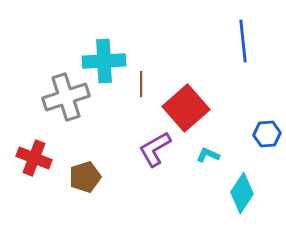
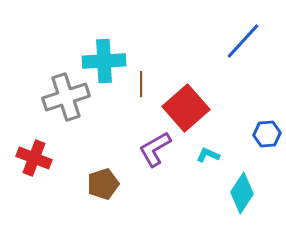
blue line: rotated 48 degrees clockwise
brown pentagon: moved 18 px right, 7 px down
